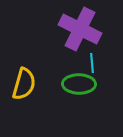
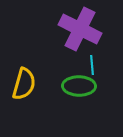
cyan line: moved 2 px down
green ellipse: moved 2 px down
